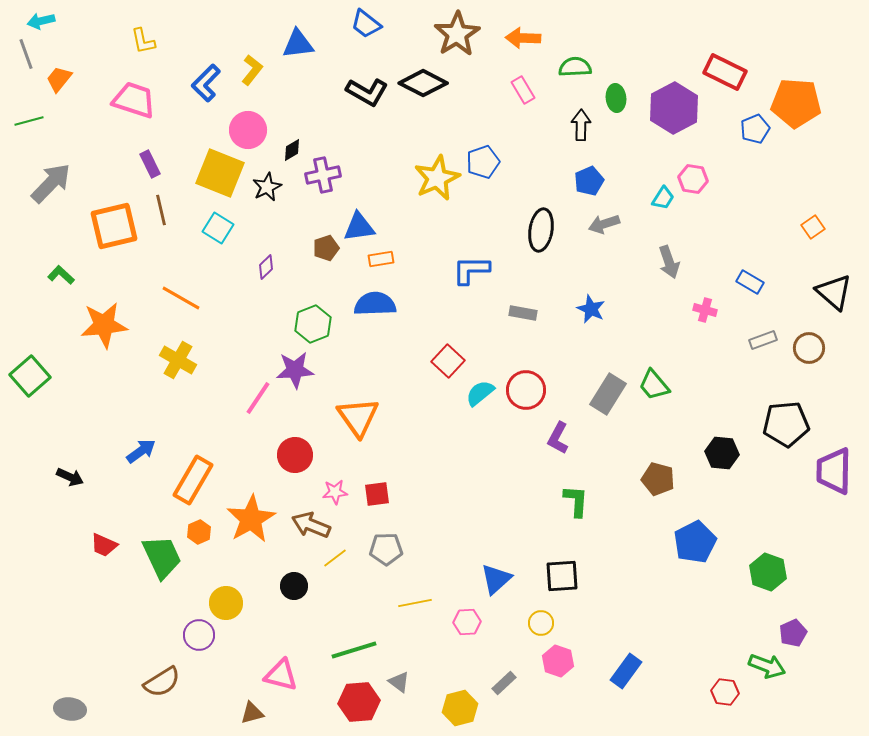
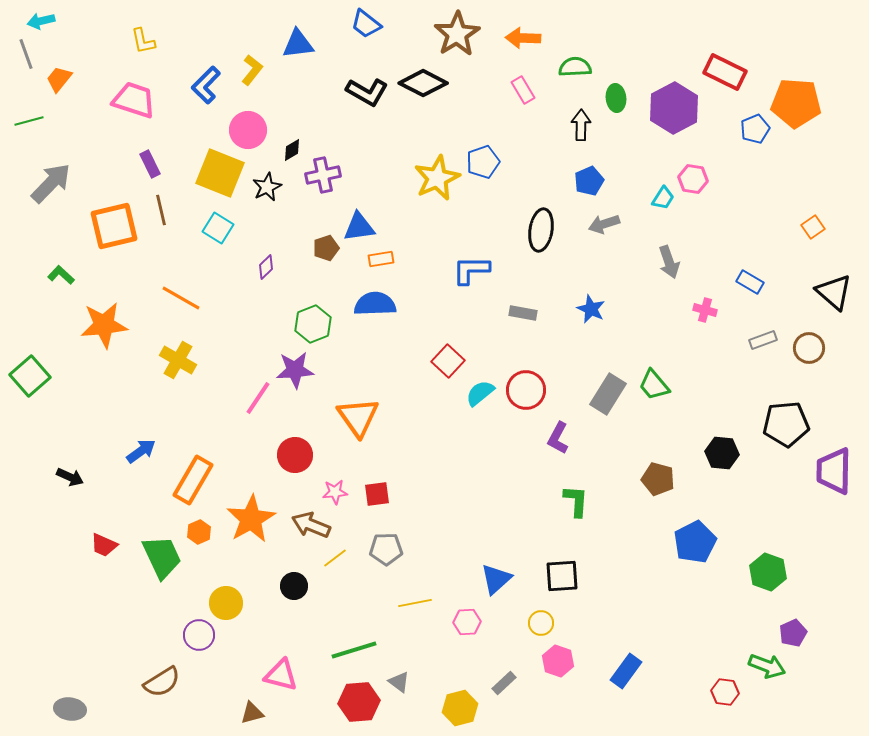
blue L-shape at (206, 83): moved 2 px down
